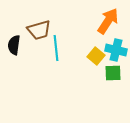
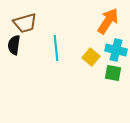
brown trapezoid: moved 14 px left, 7 px up
yellow square: moved 5 px left, 1 px down
green square: rotated 12 degrees clockwise
